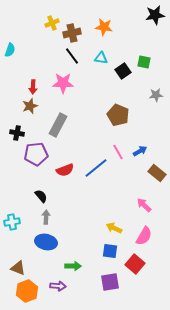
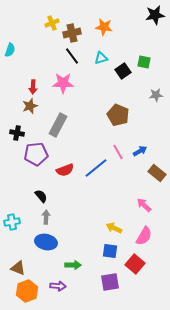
cyan triangle: rotated 24 degrees counterclockwise
green arrow: moved 1 px up
